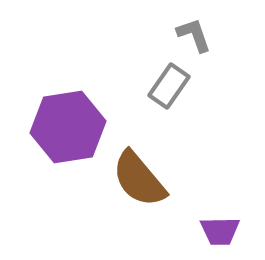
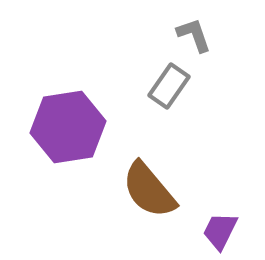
brown semicircle: moved 10 px right, 11 px down
purple trapezoid: rotated 117 degrees clockwise
